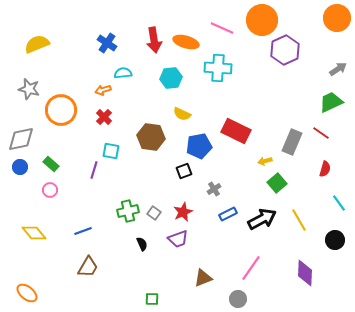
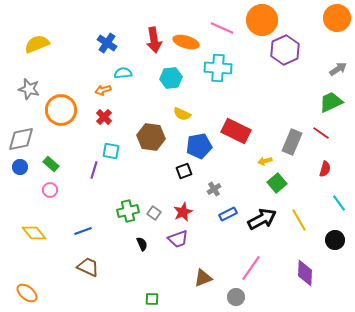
brown trapezoid at (88, 267): rotated 95 degrees counterclockwise
gray circle at (238, 299): moved 2 px left, 2 px up
